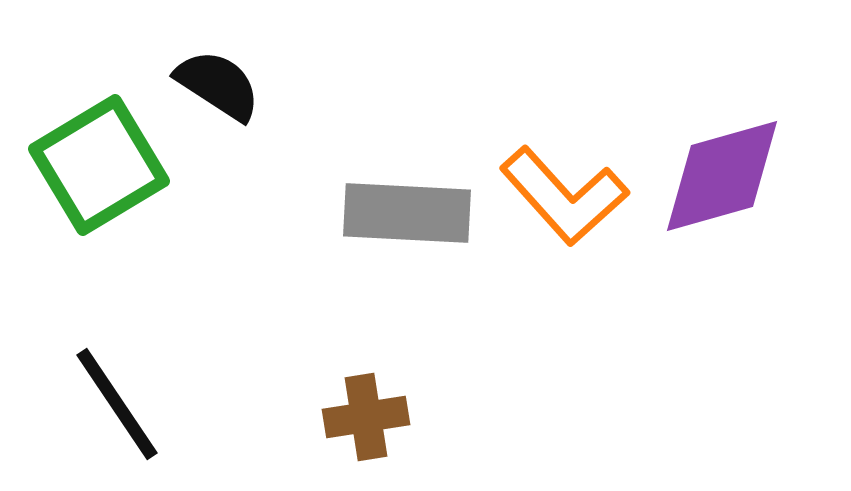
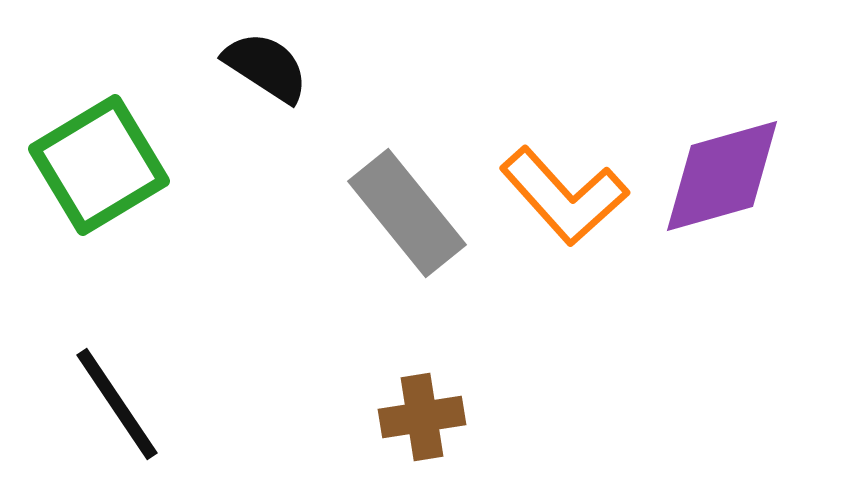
black semicircle: moved 48 px right, 18 px up
gray rectangle: rotated 48 degrees clockwise
brown cross: moved 56 px right
